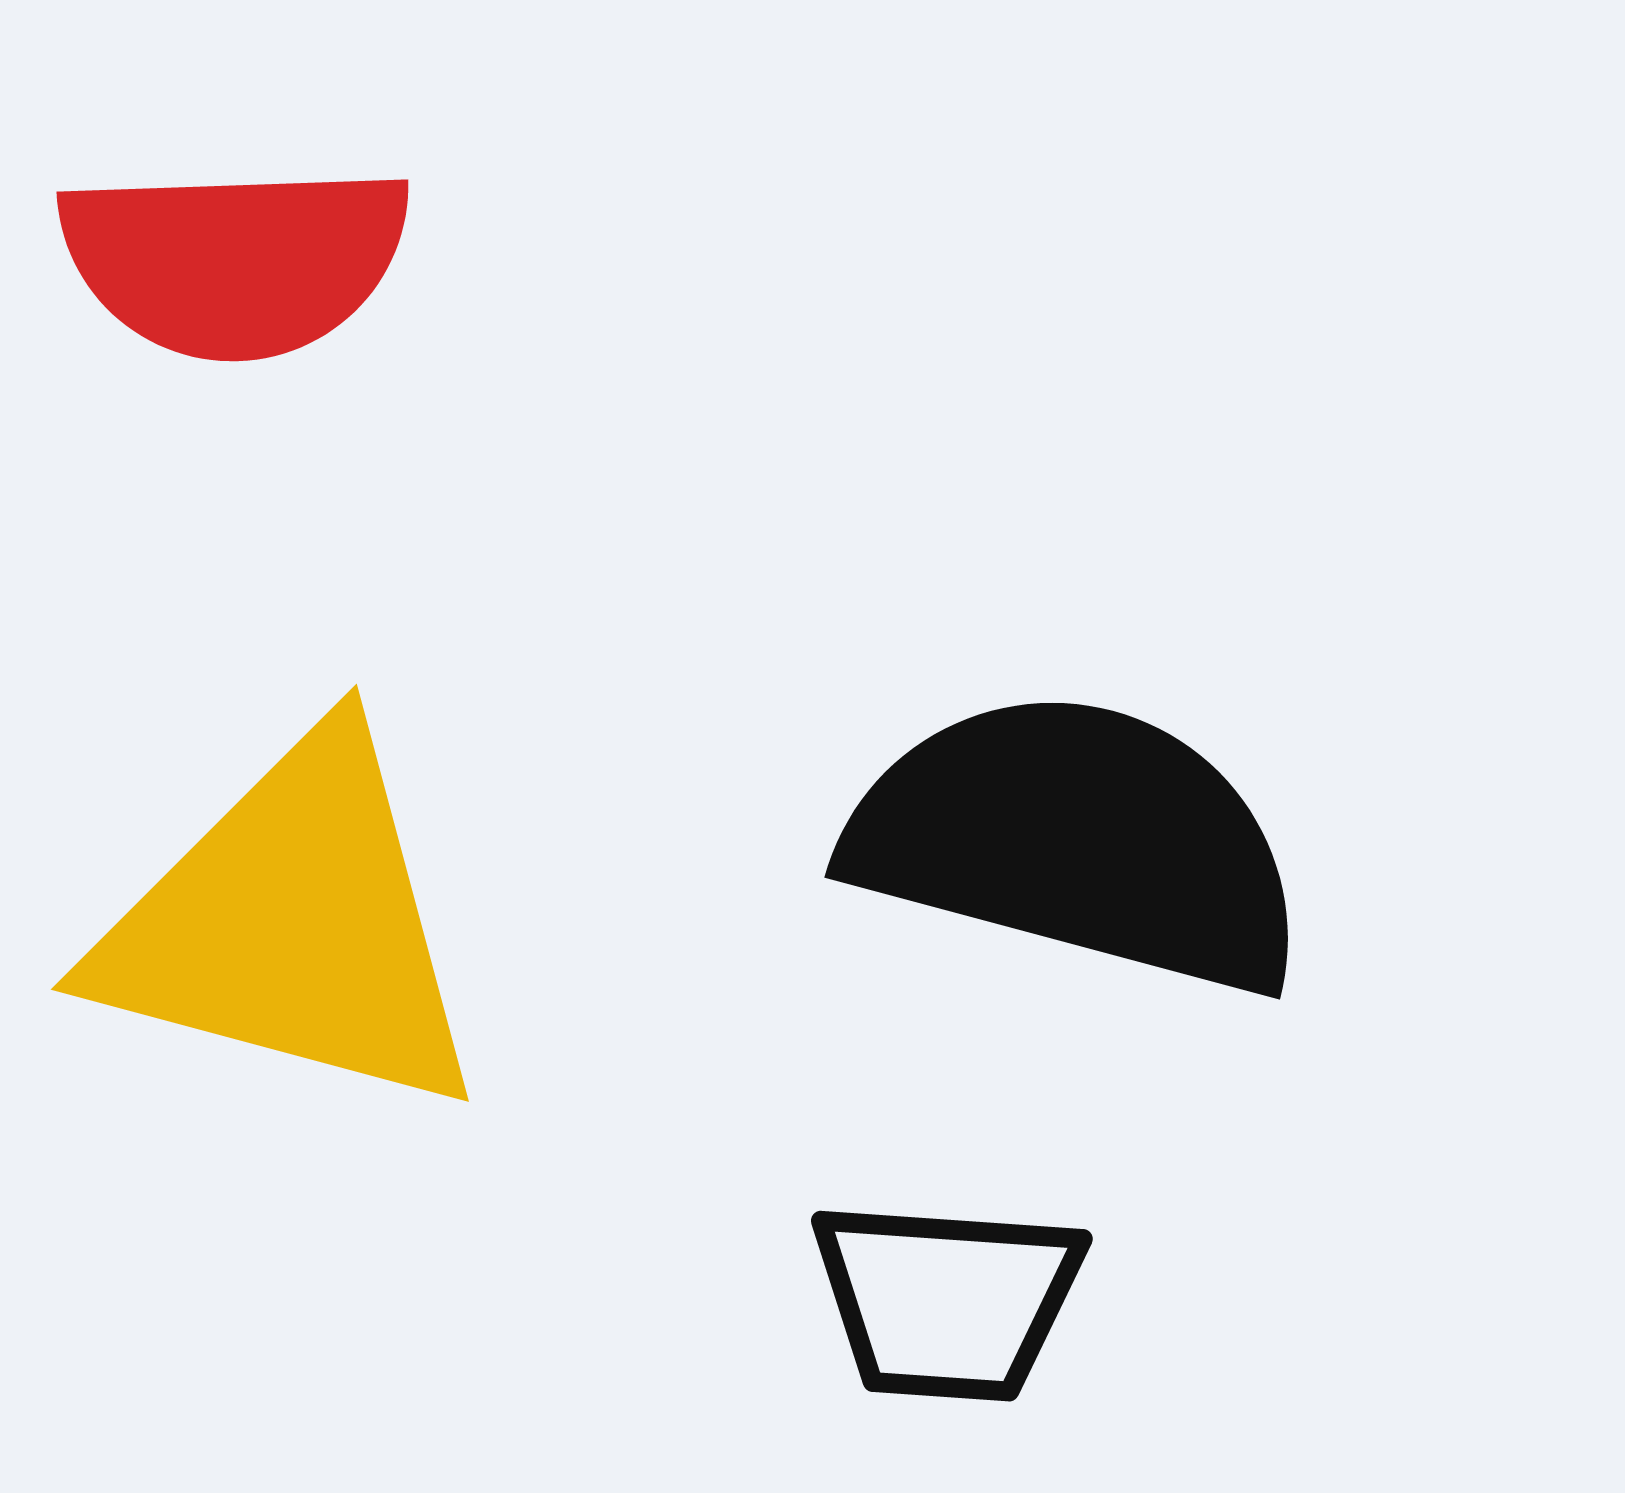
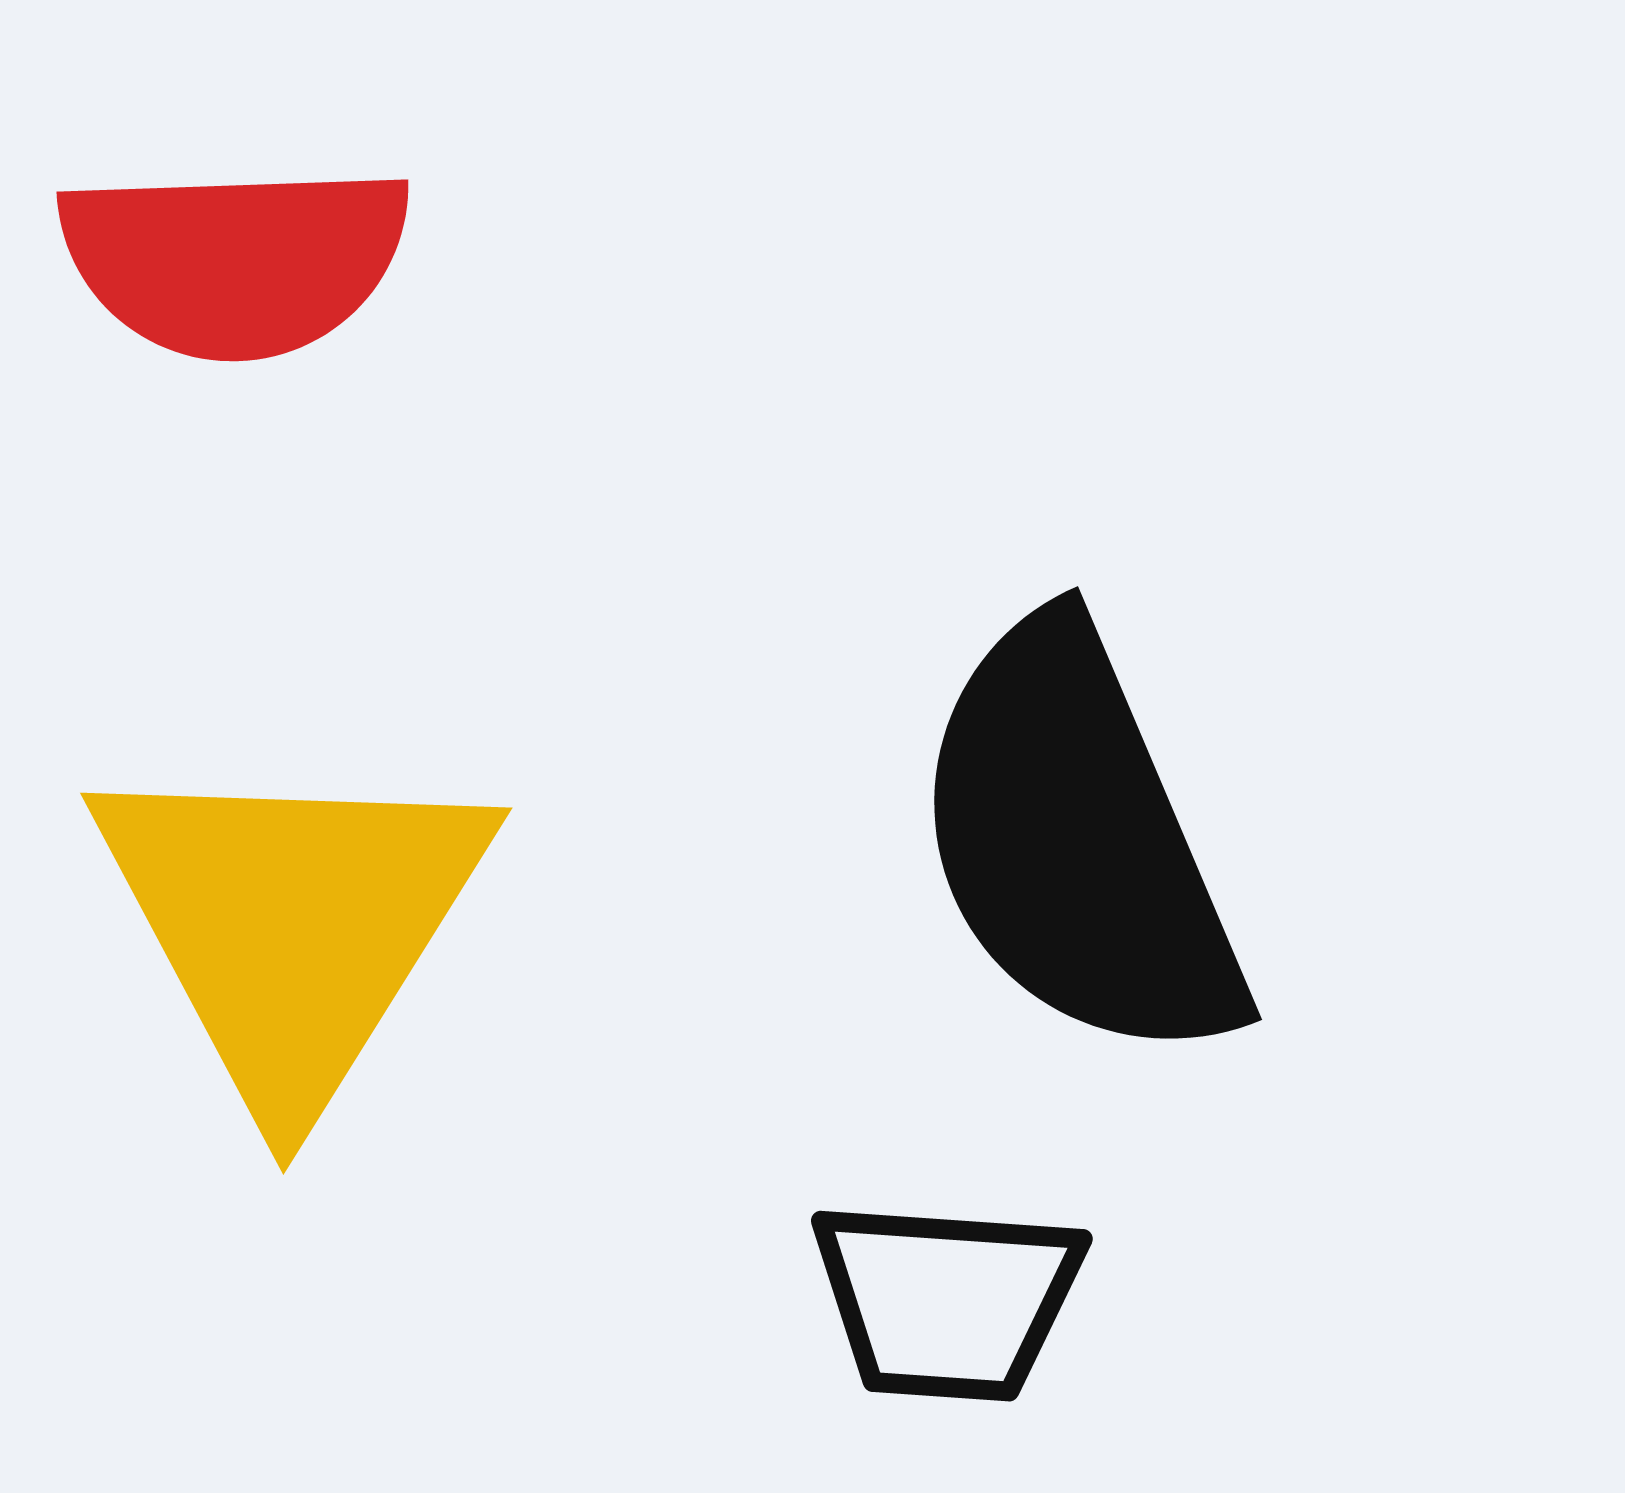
black semicircle: rotated 128 degrees counterclockwise
yellow triangle: rotated 47 degrees clockwise
